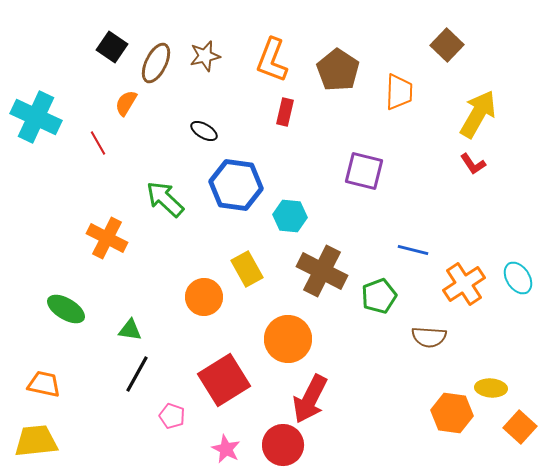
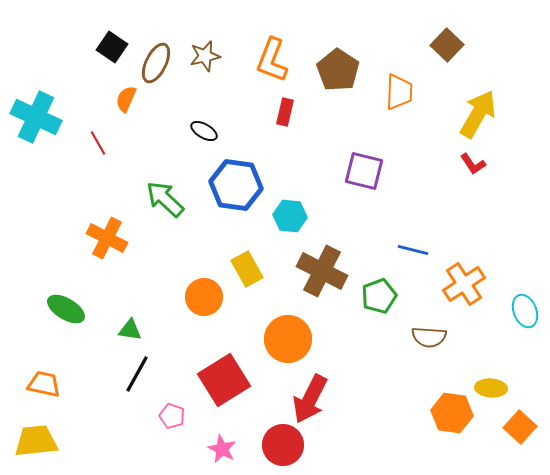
orange semicircle at (126, 103): moved 4 px up; rotated 8 degrees counterclockwise
cyan ellipse at (518, 278): moved 7 px right, 33 px down; rotated 12 degrees clockwise
pink star at (226, 449): moved 4 px left
